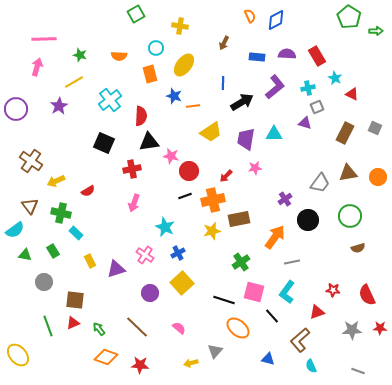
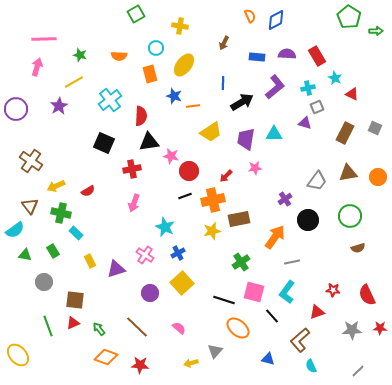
yellow arrow at (56, 181): moved 5 px down
gray trapezoid at (320, 183): moved 3 px left, 2 px up
gray line at (358, 371): rotated 64 degrees counterclockwise
